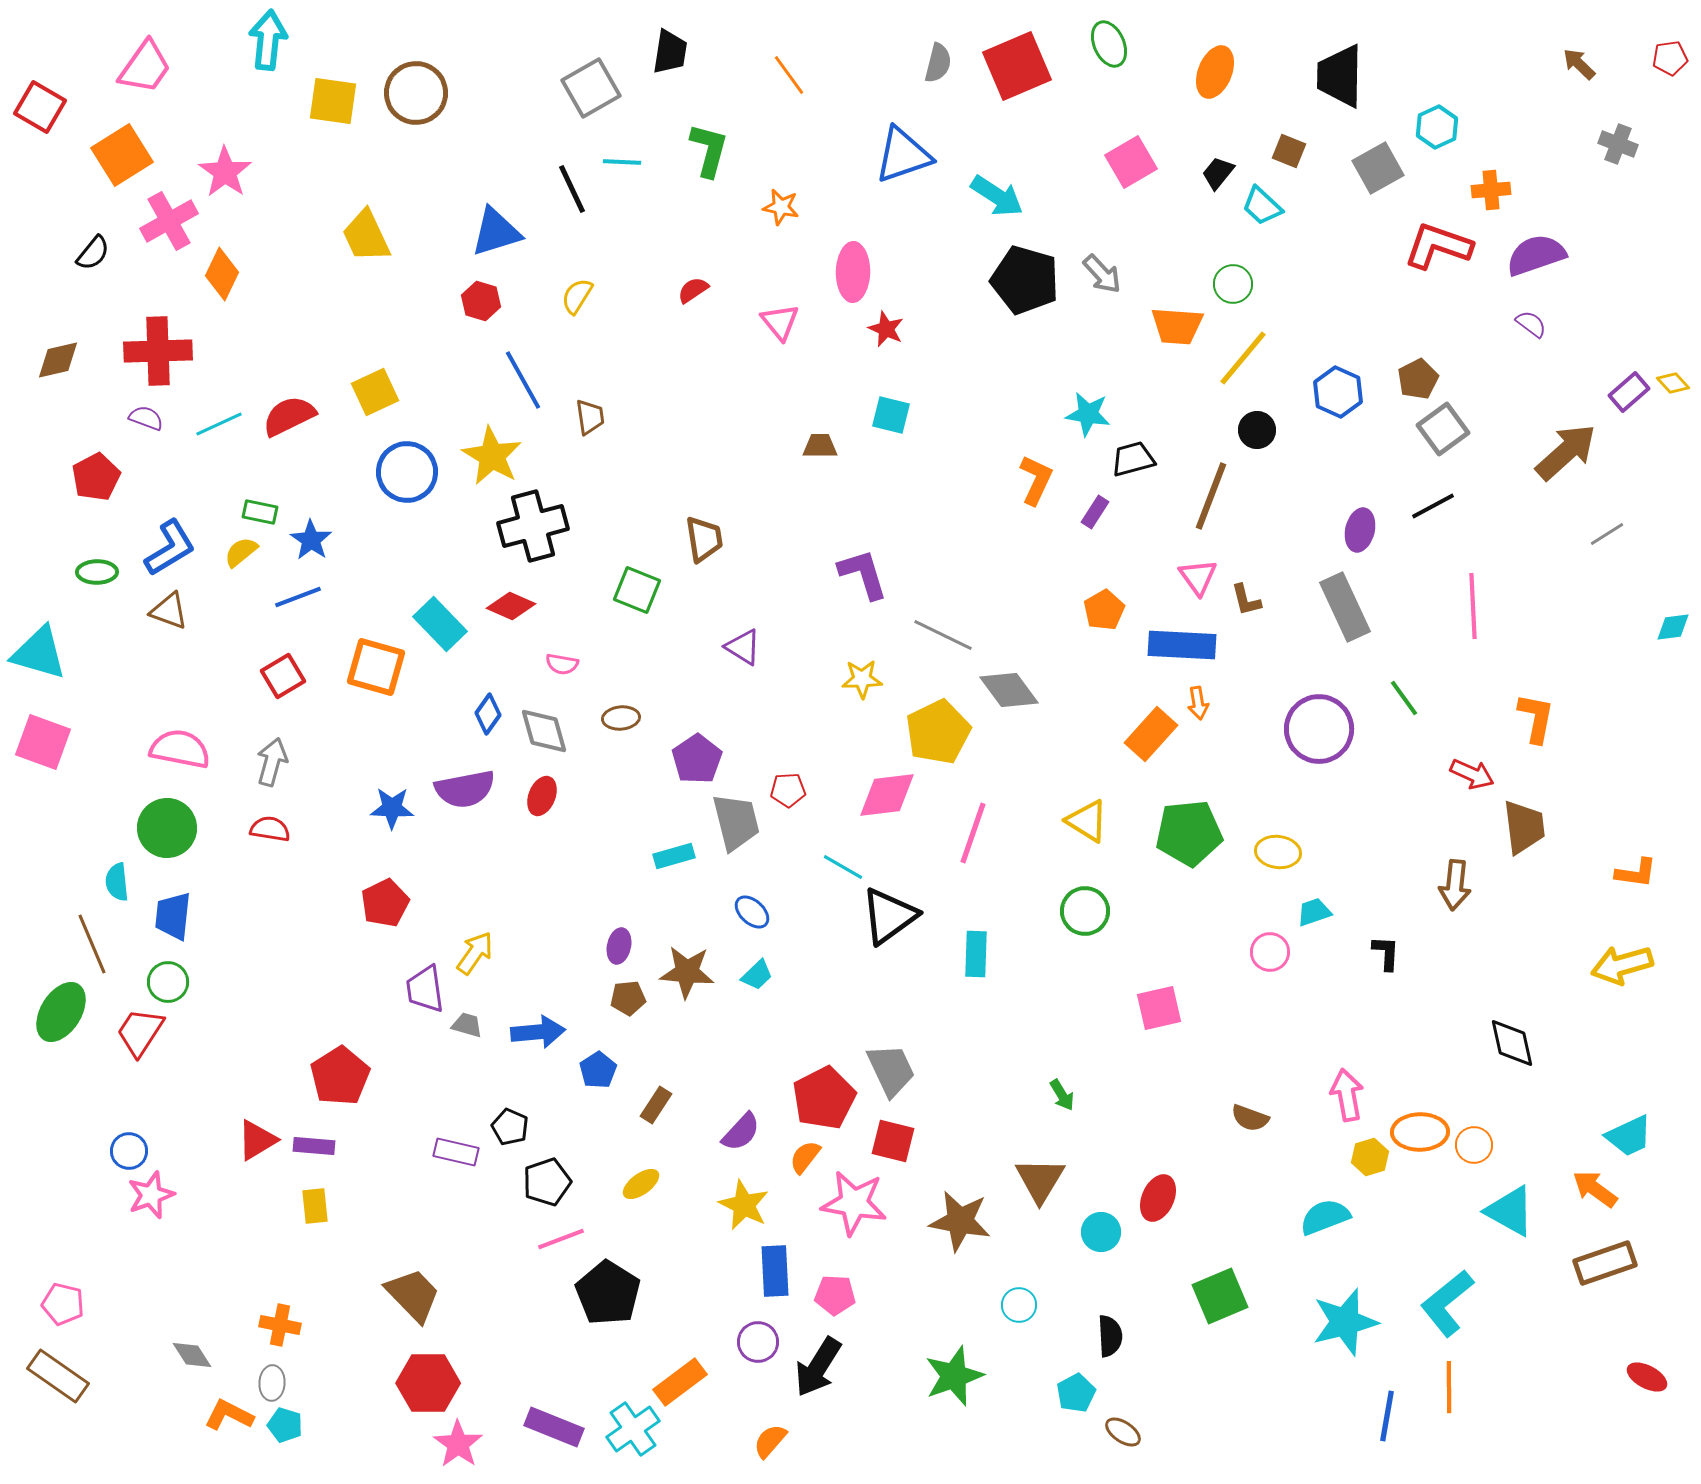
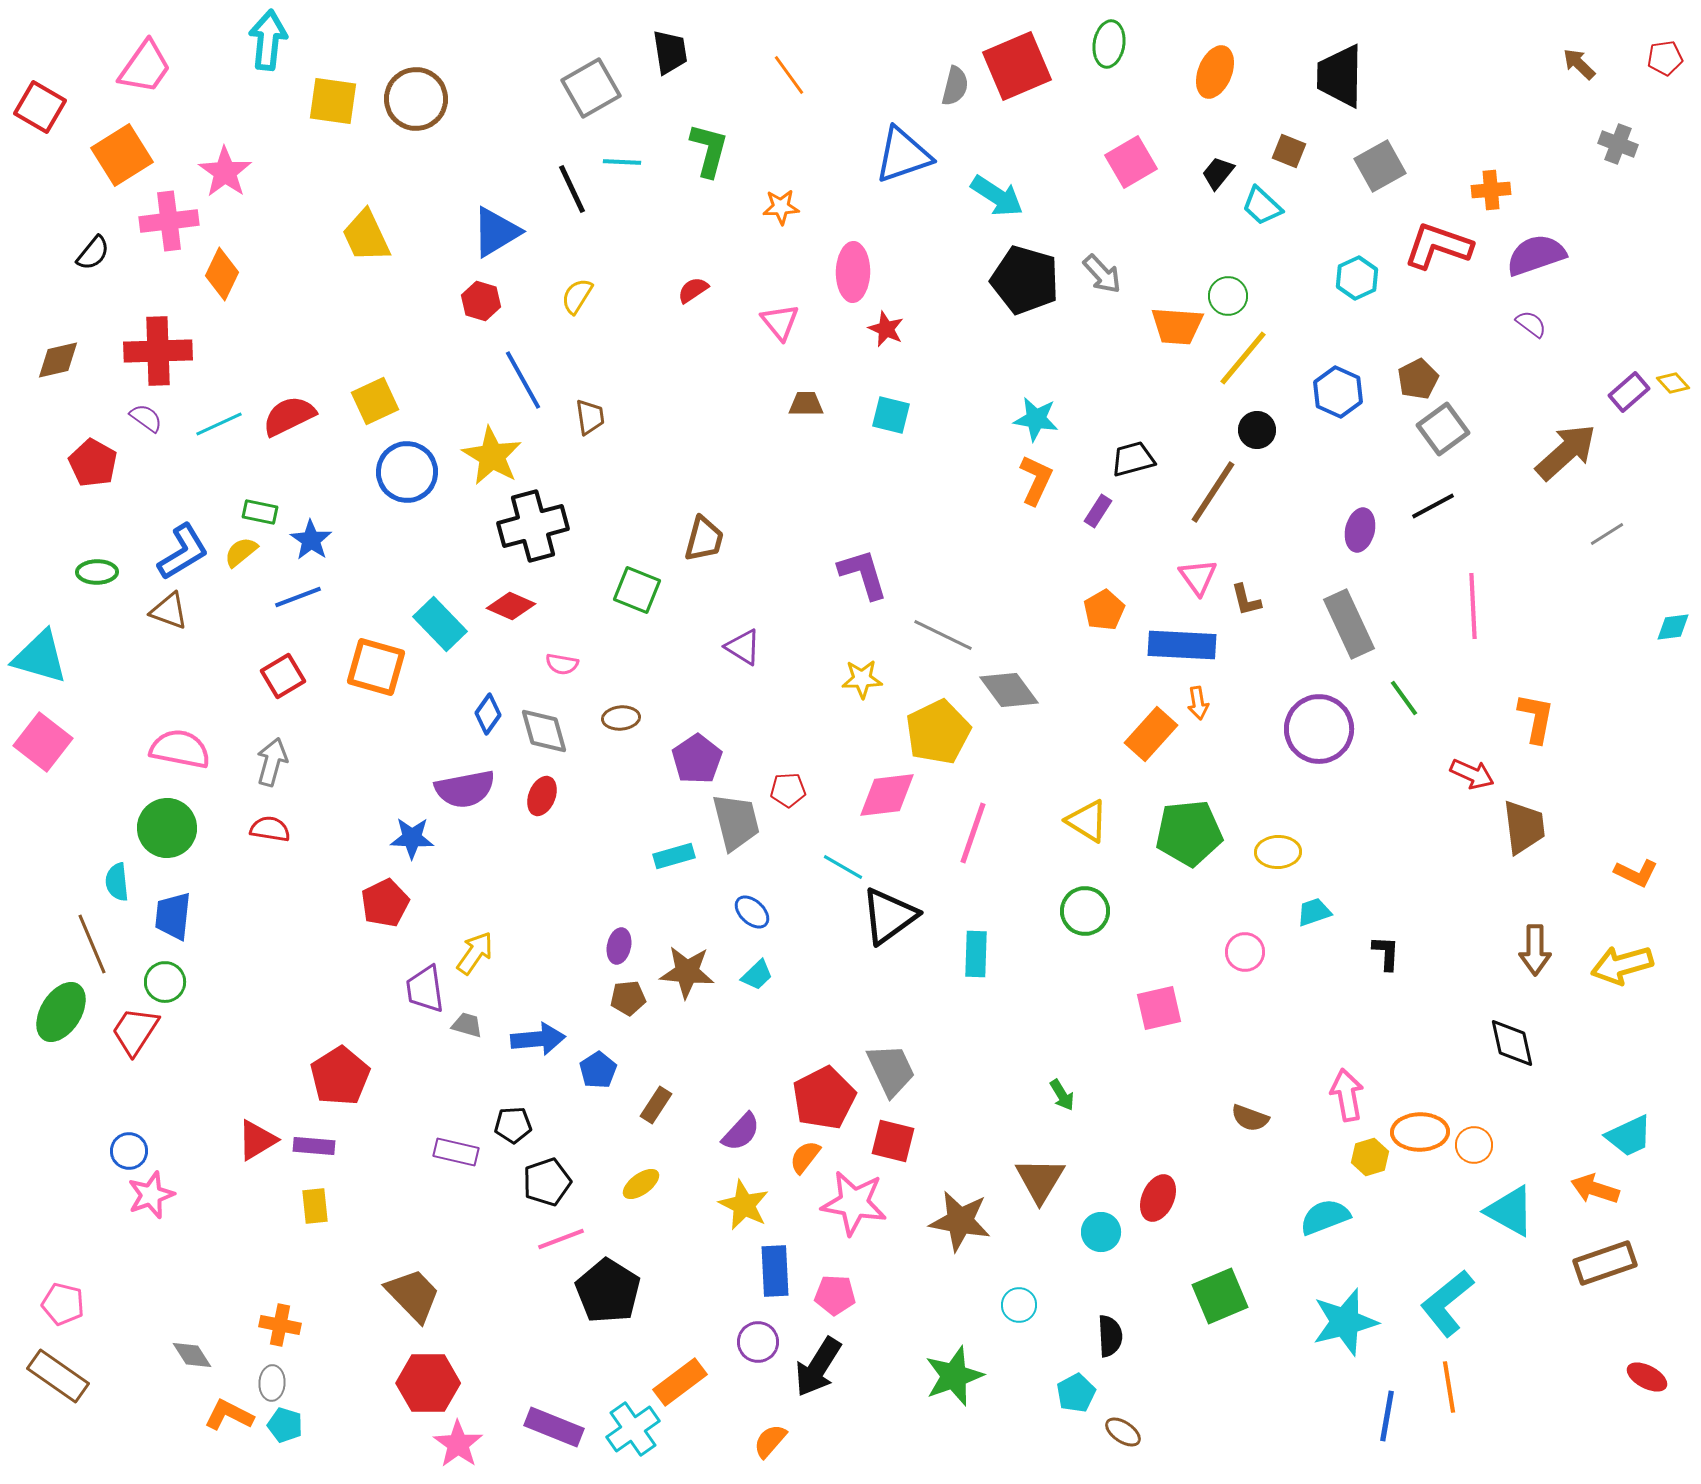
green ellipse at (1109, 44): rotated 33 degrees clockwise
black trapezoid at (670, 52): rotated 18 degrees counterclockwise
red pentagon at (1670, 58): moved 5 px left
gray semicircle at (938, 63): moved 17 px right, 23 px down
brown circle at (416, 93): moved 6 px down
cyan hexagon at (1437, 127): moved 80 px left, 151 px down
gray square at (1378, 168): moved 2 px right, 2 px up
orange star at (781, 207): rotated 15 degrees counterclockwise
pink cross at (169, 221): rotated 22 degrees clockwise
blue triangle at (496, 232): rotated 14 degrees counterclockwise
green circle at (1233, 284): moved 5 px left, 12 px down
yellow square at (375, 392): moved 9 px down
cyan star at (1088, 414): moved 52 px left, 5 px down
purple semicircle at (146, 418): rotated 16 degrees clockwise
brown trapezoid at (820, 446): moved 14 px left, 42 px up
red pentagon at (96, 477): moved 3 px left, 14 px up; rotated 15 degrees counterclockwise
brown line at (1211, 496): moved 2 px right, 4 px up; rotated 12 degrees clockwise
purple rectangle at (1095, 512): moved 3 px right, 1 px up
brown trapezoid at (704, 539): rotated 24 degrees clockwise
blue L-shape at (170, 548): moved 13 px right, 4 px down
gray rectangle at (1345, 607): moved 4 px right, 17 px down
cyan triangle at (39, 653): moved 1 px right, 4 px down
pink square at (43, 742): rotated 18 degrees clockwise
blue star at (392, 808): moved 20 px right, 30 px down
yellow ellipse at (1278, 852): rotated 9 degrees counterclockwise
orange L-shape at (1636, 873): rotated 18 degrees clockwise
brown arrow at (1455, 885): moved 80 px right, 65 px down; rotated 6 degrees counterclockwise
pink circle at (1270, 952): moved 25 px left
green circle at (168, 982): moved 3 px left
red trapezoid at (140, 1032): moved 5 px left, 1 px up
blue arrow at (538, 1032): moved 7 px down
black pentagon at (510, 1127): moved 3 px right, 2 px up; rotated 27 degrees counterclockwise
orange arrow at (1595, 1189): rotated 18 degrees counterclockwise
black pentagon at (608, 1293): moved 2 px up
orange line at (1449, 1387): rotated 9 degrees counterclockwise
